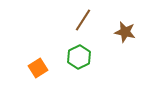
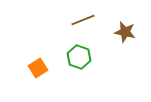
brown line: rotated 35 degrees clockwise
green hexagon: rotated 15 degrees counterclockwise
